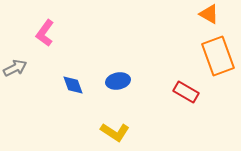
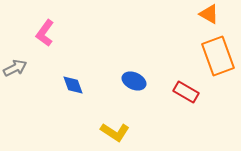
blue ellipse: moved 16 px right; rotated 35 degrees clockwise
